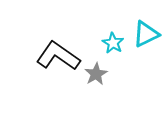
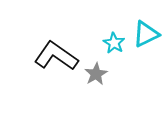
cyan star: moved 1 px right
black L-shape: moved 2 px left
